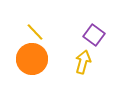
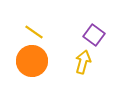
yellow line: moved 1 px left; rotated 12 degrees counterclockwise
orange circle: moved 2 px down
